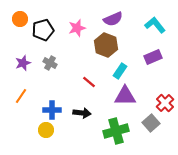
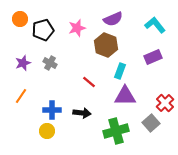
cyan rectangle: rotated 14 degrees counterclockwise
yellow circle: moved 1 px right, 1 px down
